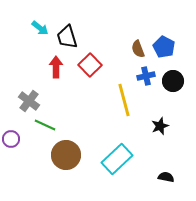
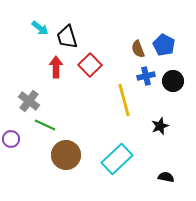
blue pentagon: moved 2 px up
